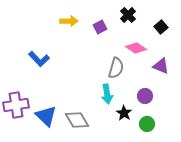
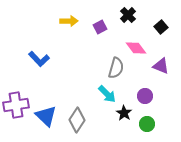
pink diamond: rotated 20 degrees clockwise
cyan arrow: rotated 36 degrees counterclockwise
gray diamond: rotated 65 degrees clockwise
